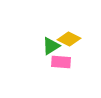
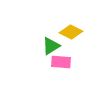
yellow diamond: moved 2 px right, 7 px up
